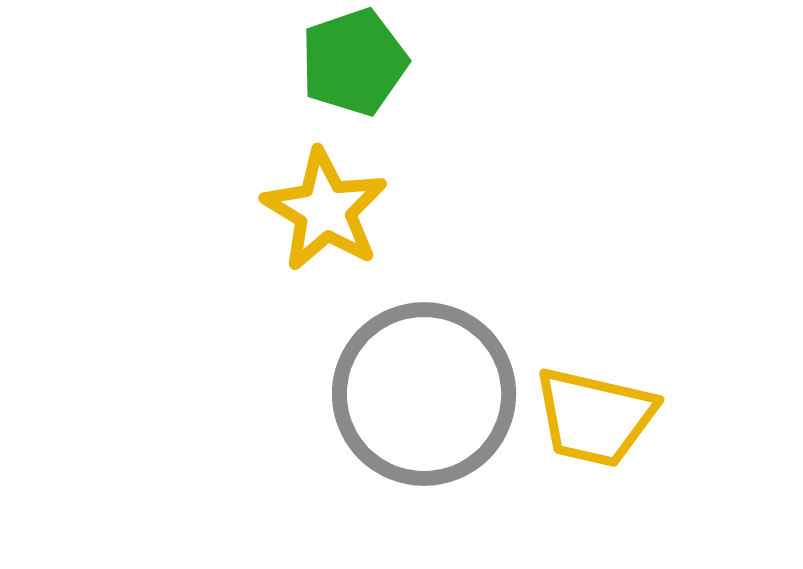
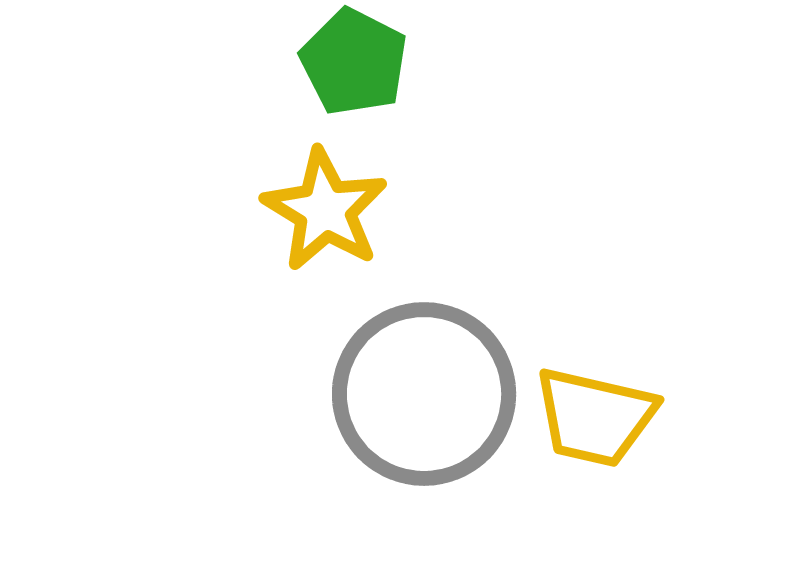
green pentagon: rotated 26 degrees counterclockwise
